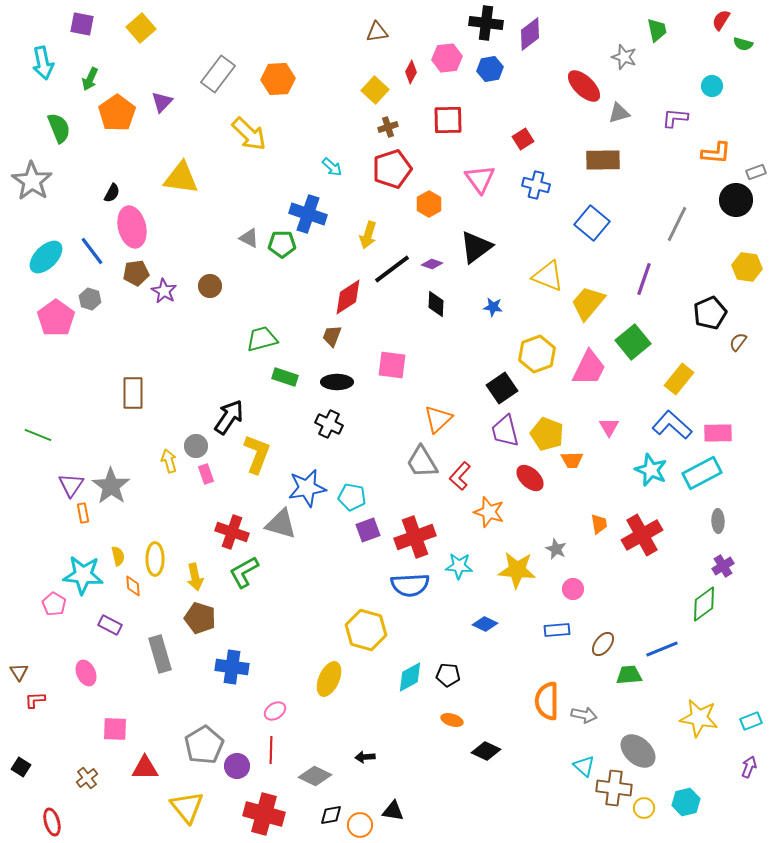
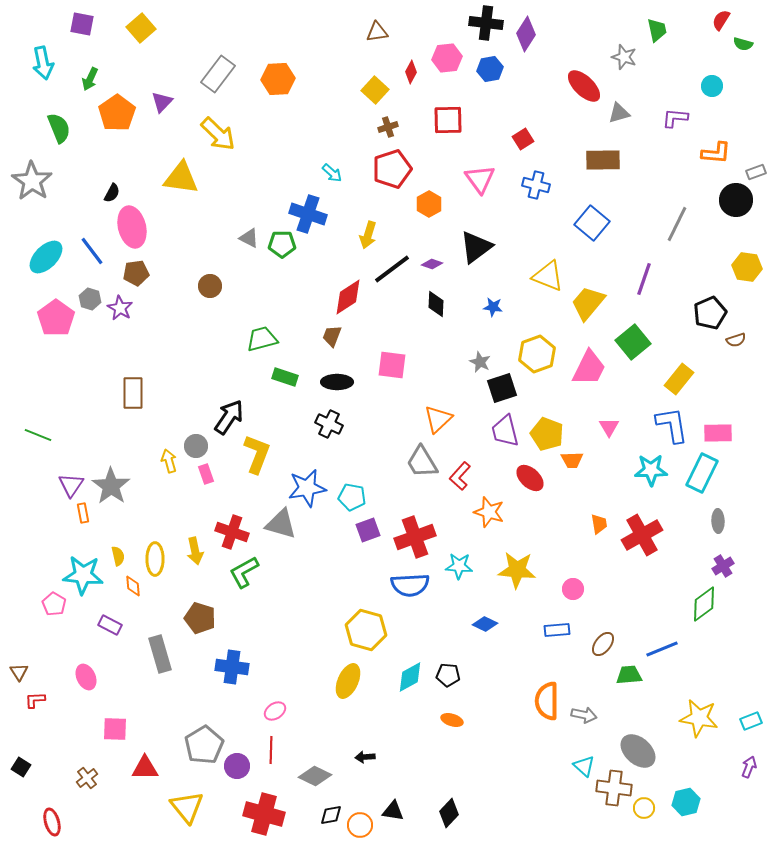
purple diamond at (530, 34): moved 4 px left; rotated 20 degrees counterclockwise
yellow arrow at (249, 134): moved 31 px left
cyan arrow at (332, 167): moved 6 px down
purple star at (164, 291): moved 44 px left, 17 px down
brown semicircle at (738, 342): moved 2 px left, 2 px up; rotated 144 degrees counterclockwise
black square at (502, 388): rotated 16 degrees clockwise
blue L-shape at (672, 425): rotated 39 degrees clockwise
cyan star at (651, 470): rotated 24 degrees counterclockwise
cyan rectangle at (702, 473): rotated 36 degrees counterclockwise
gray star at (556, 549): moved 76 px left, 187 px up
yellow arrow at (195, 577): moved 26 px up
pink ellipse at (86, 673): moved 4 px down
yellow ellipse at (329, 679): moved 19 px right, 2 px down
black diamond at (486, 751): moved 37 px left, 62 px down; rotated 72 degrees counterclockwise
